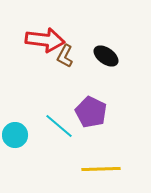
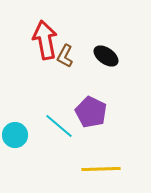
red arrow: rotated 108 degrees counterclockwise
